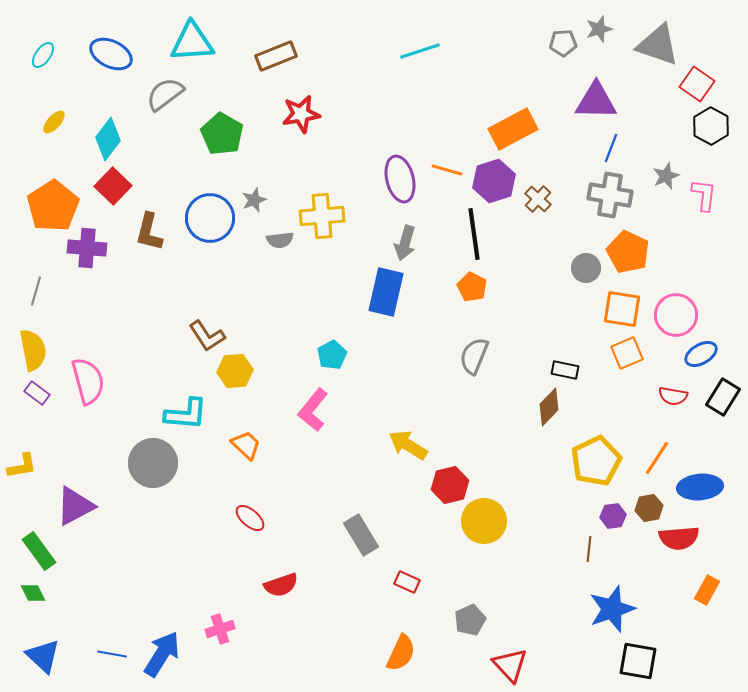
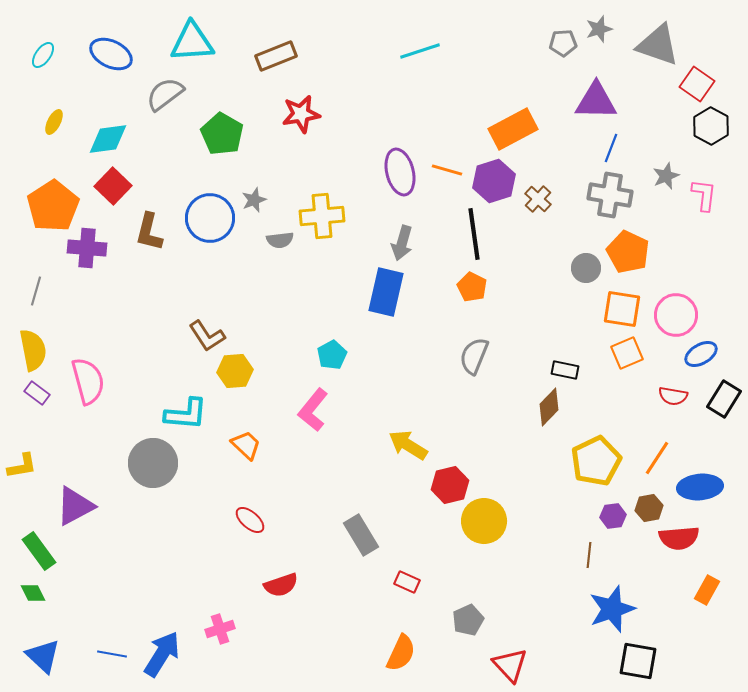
yellow ellipse at (54, 122): rotated 15 degrees counterclockwise
cyan diamond at (108, 139): rotated 45 degrees clockwise
purple ellipse at (400, 179): moved 7 px up
gray arrow at (405, 243): moved 3 px left
black rectangle at (723, 397): moved 1 px right, 2 px down
red ellipse at (250, 518): moved 2 px down
brown line at (589, 549): moved 6 px down
gray pentagon at (470, 620): moved 2 px left
